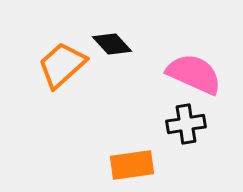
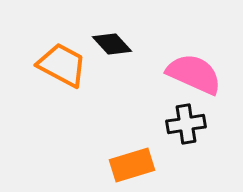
orange trapezoid: rotated 70 degrees clockwise
orange rectangle: rotated 9 degrees counterclockwise
